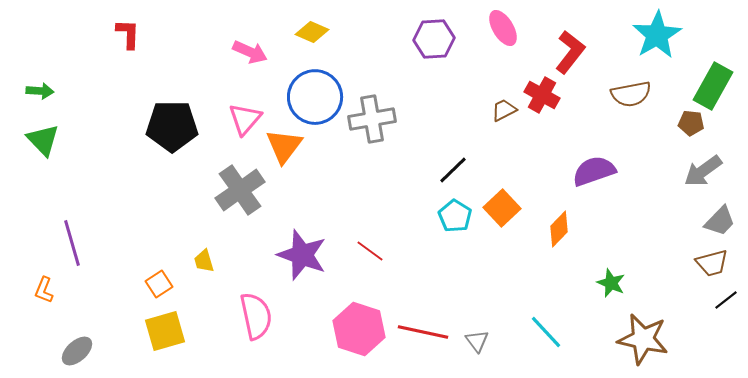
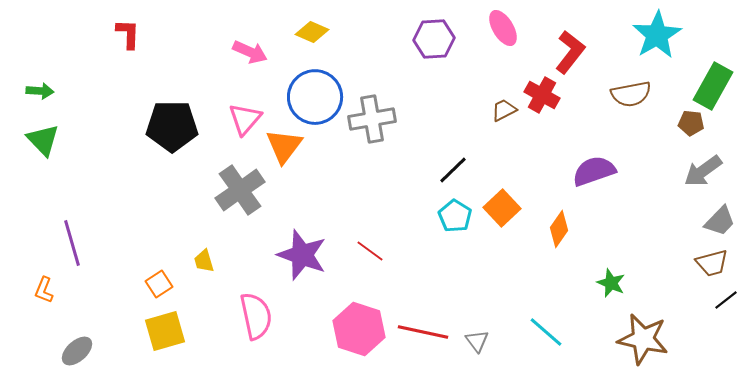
orange diamond at (559, 229): rotated 9 degrees counterclockwise
cyan line at (546, 332): rotated 6 degrees counterclockwise
